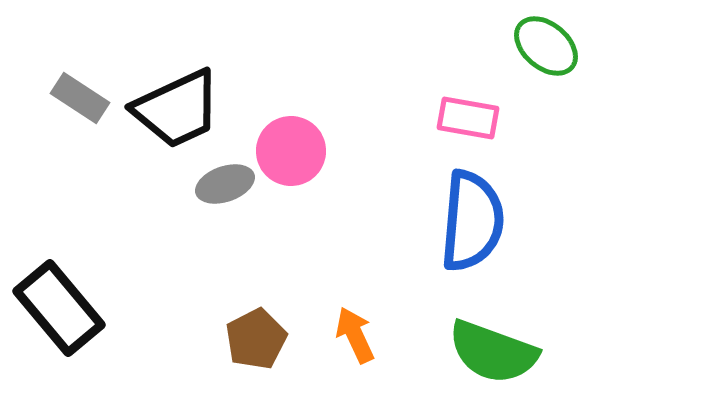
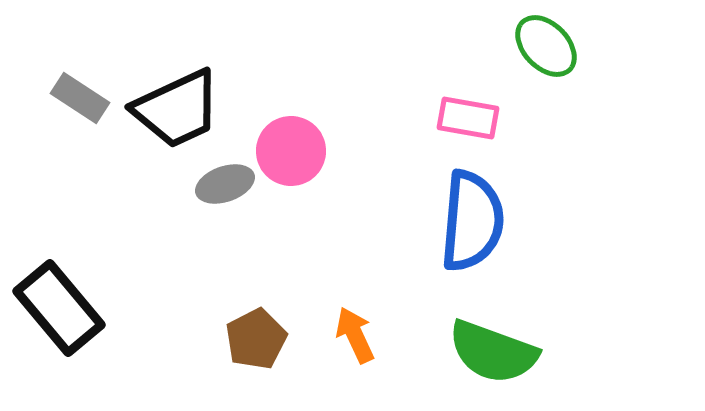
green ellipse: rotated 6 degrees clockwise
